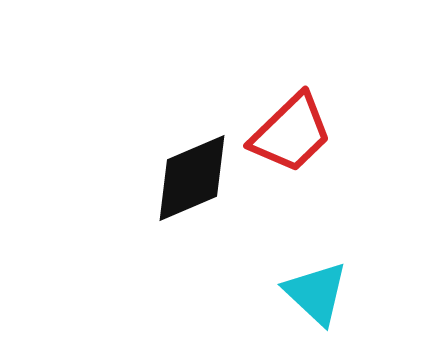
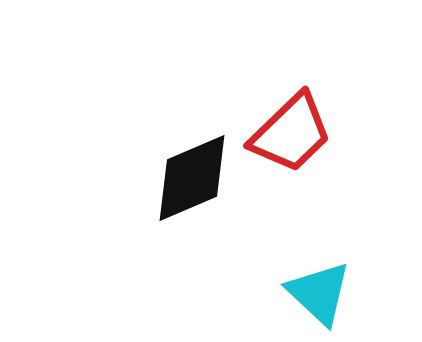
cyan triangle: moved 3 px right
